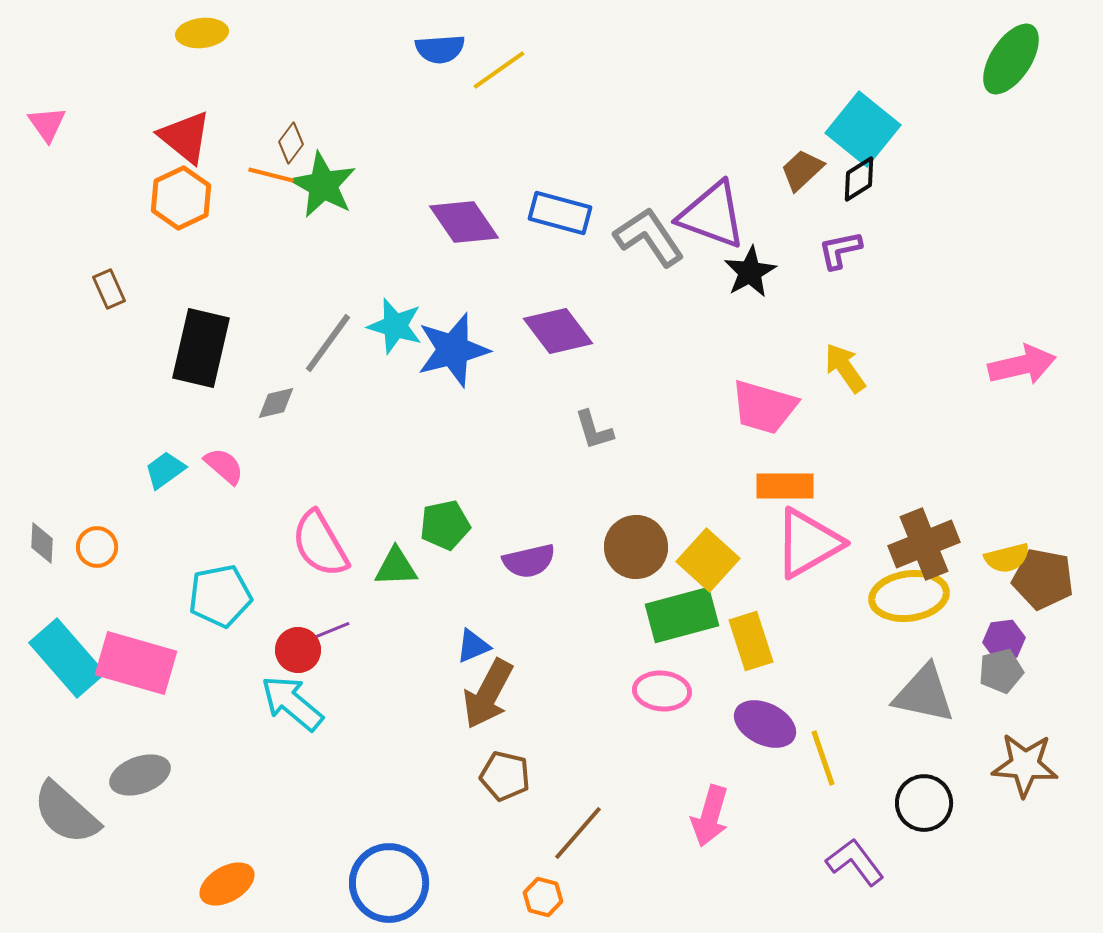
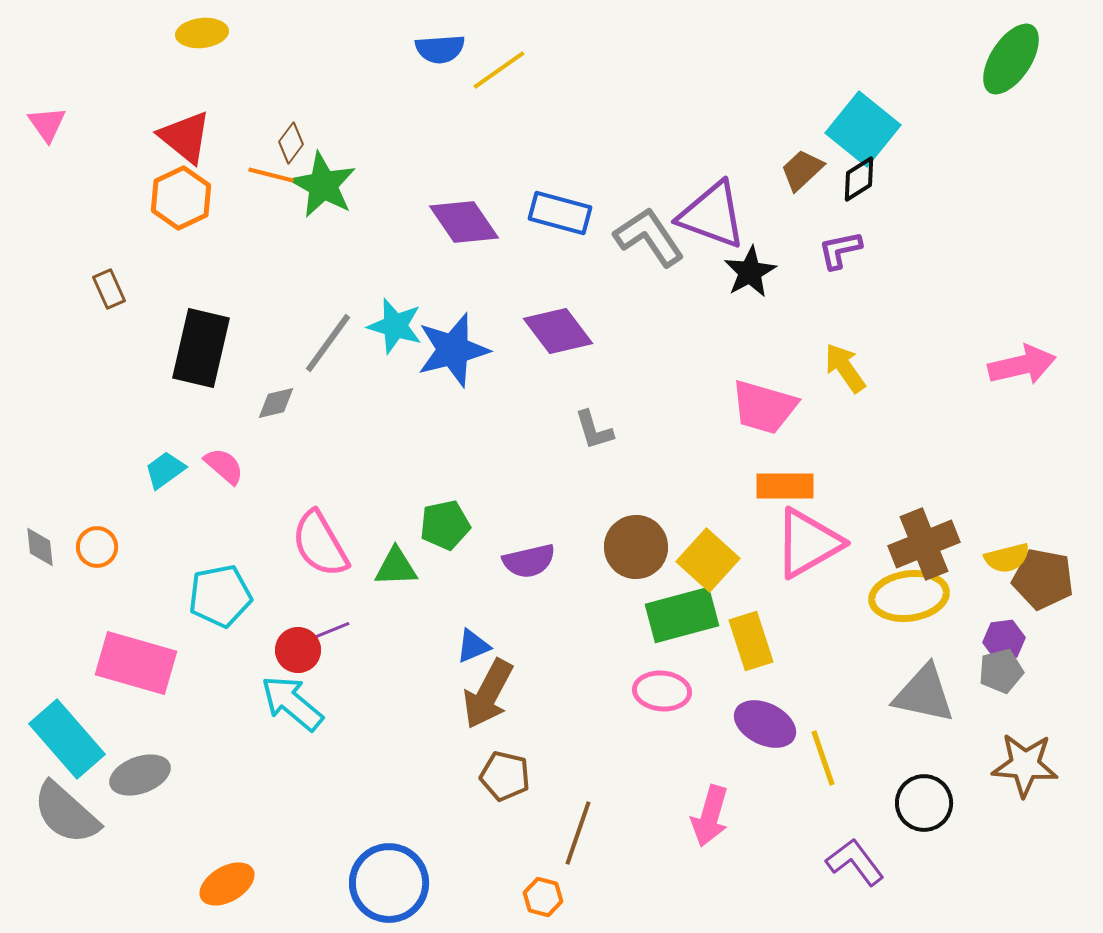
gray diamond at (42, 543): moved 2 px left, 4 px down; rotated 9 degrees counterclockwise
cyan rectangle at (67, 658): moved 81 px down
brown line at (578, 833): rotated 22 degrees counterclockwise
